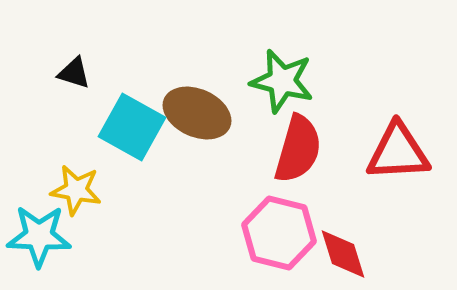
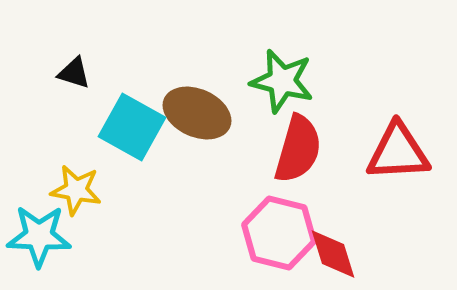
red diamond: moved 10 px left
